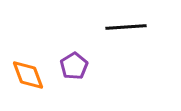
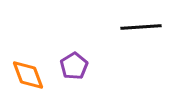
black line: moved 15 px right
